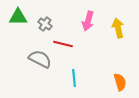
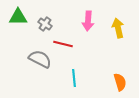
pink arrow: rotated 12 degrees counterclockwise
